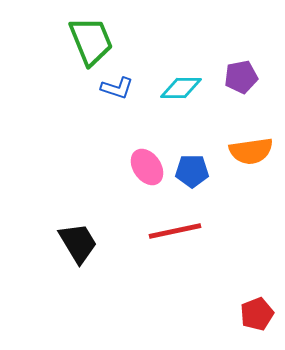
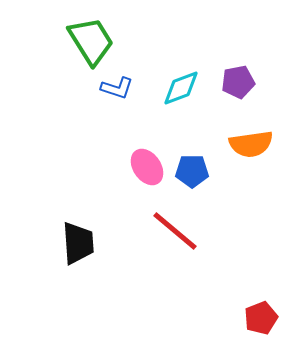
green trapezoid: rotated 10 degrees counterclockwise
purple pentagon: moved 3 px left, 5 px down
cyan diamond: rotated 21 degrees counterclockwise
orange semicircle: moved 7 px up
red line: rotated 52 degrees clockwise
black trapezoid: rotated 27 degrees clockwise
red pentagon: moved 4 px right, 4 px down
